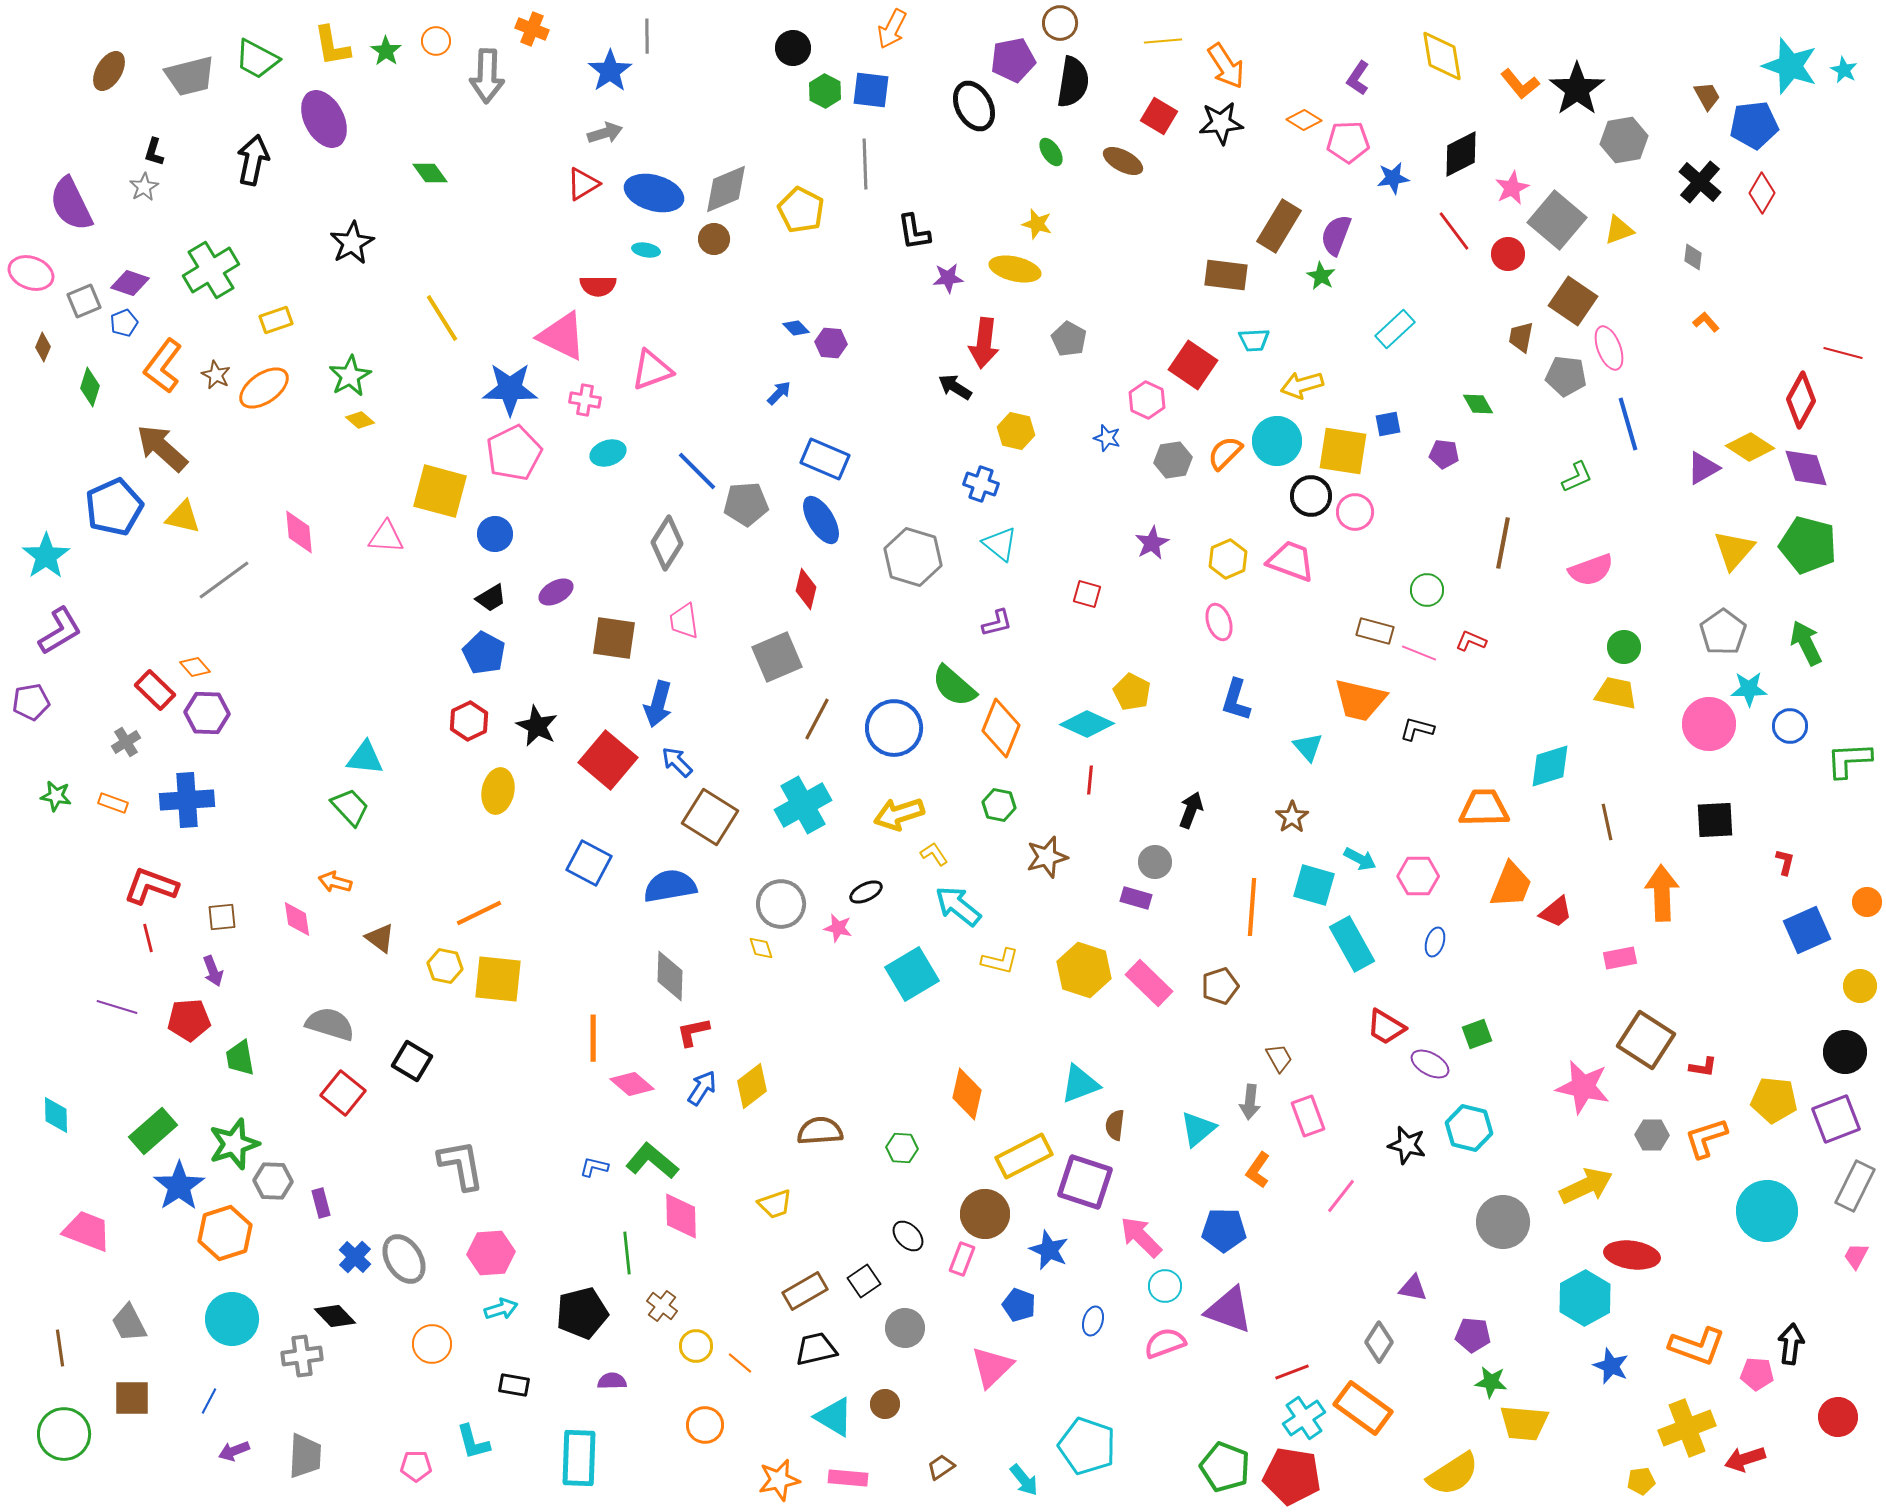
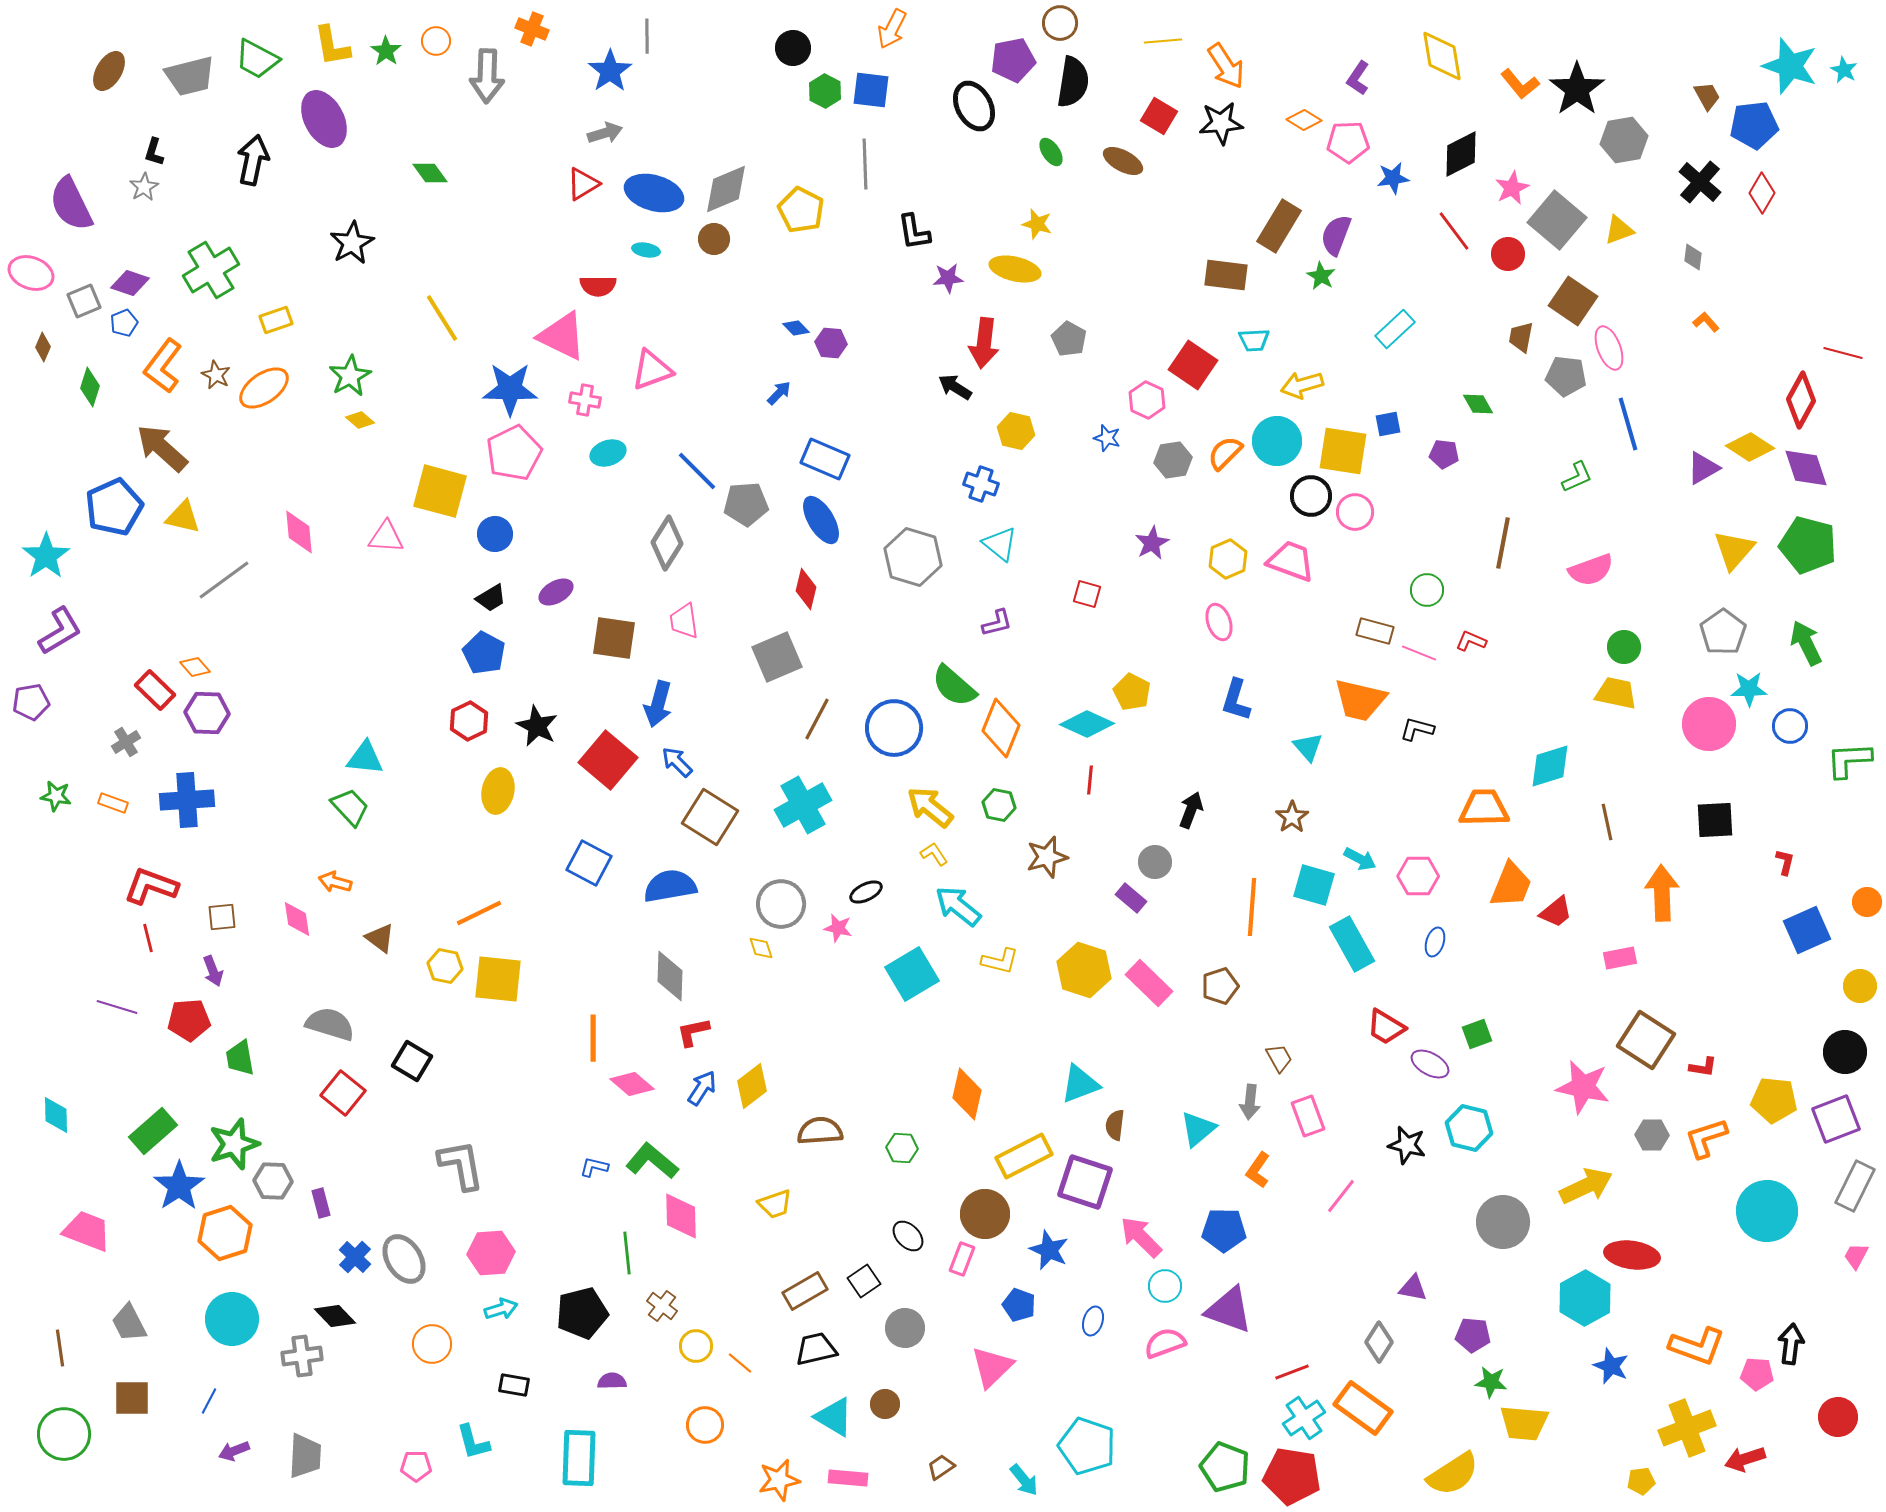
yellow arrow at (899, 814): moved 31 px right, 7 px up; rotated 57 degrees clockwise
purple rectangle at (1136, 898): moved 5 px left; rotated 24 degrees clockwise
